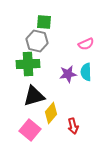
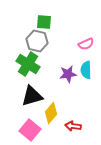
green cross: rotated 35 degrees clockwise
cyan semicircle: moved 2 px up
black triangle: moved 2 px left
red arrow: rotated 112 degrees clockwise
